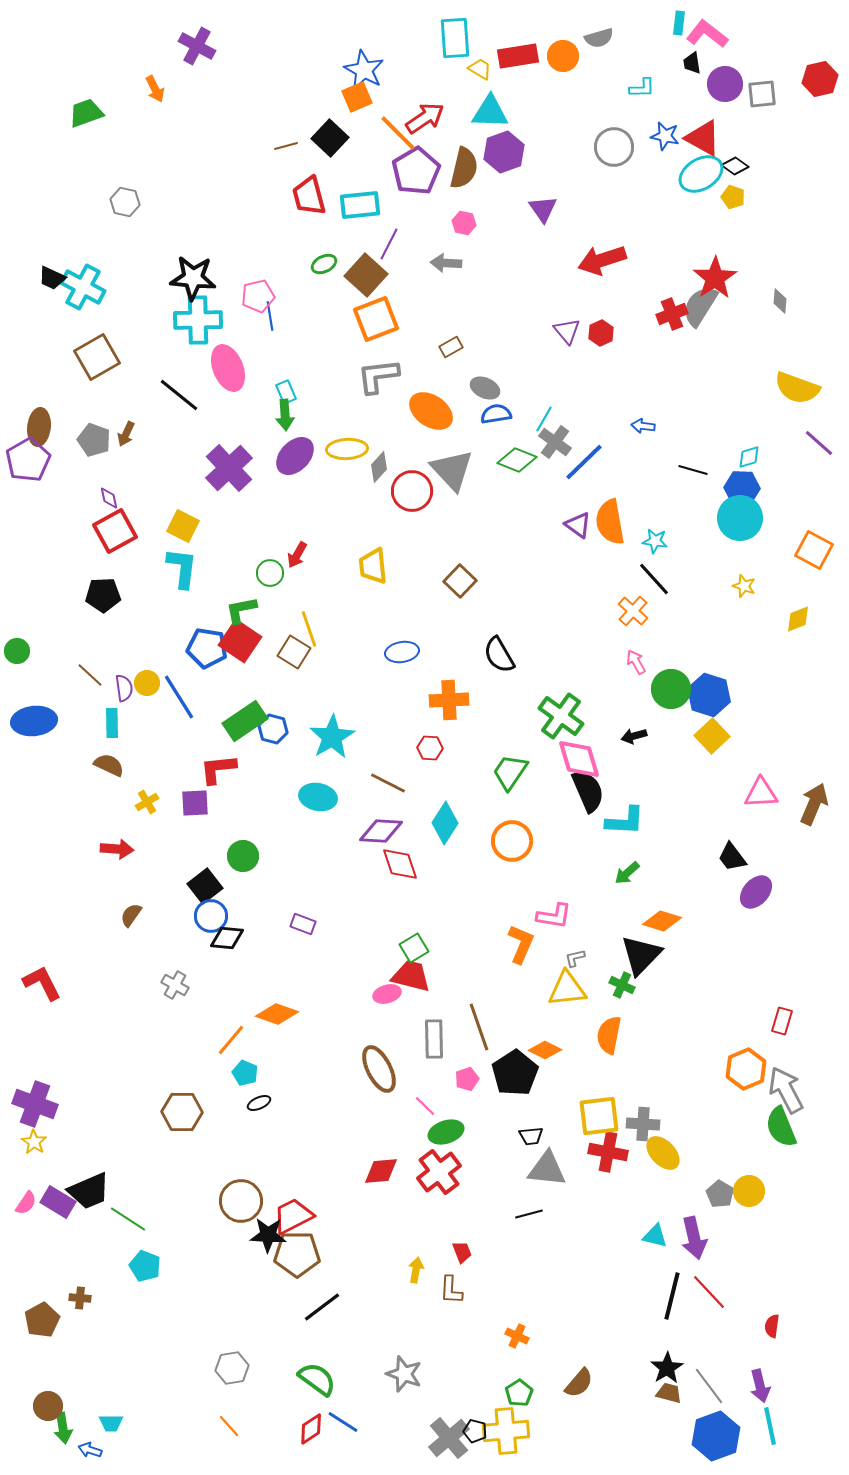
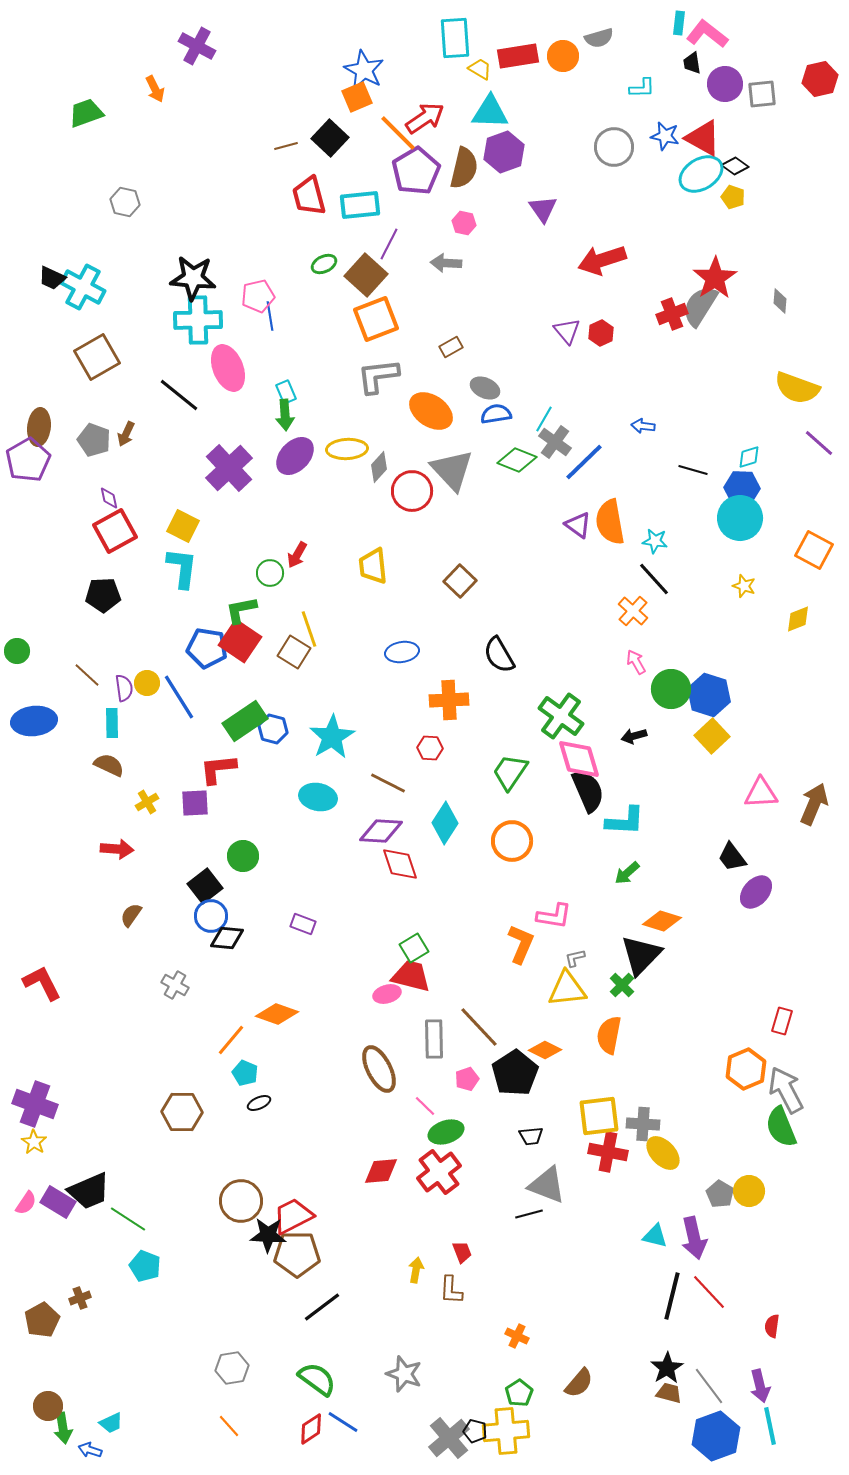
brown line at (90, 675): moved 3 px left
green cross at (622, 985): rotated 20 degrees clockwise
brown line at (479, 1027): rotated 24 degrees counterclockwise
gray triangle at (547, 1169): moved 16 px down; rotated 15 degrees clockwise
brown cross at (80, 1298): rotated 25 degrees counterclockwise
cyan trapezoid at (111, 1423): rotated 25 degrees counterclockwise
